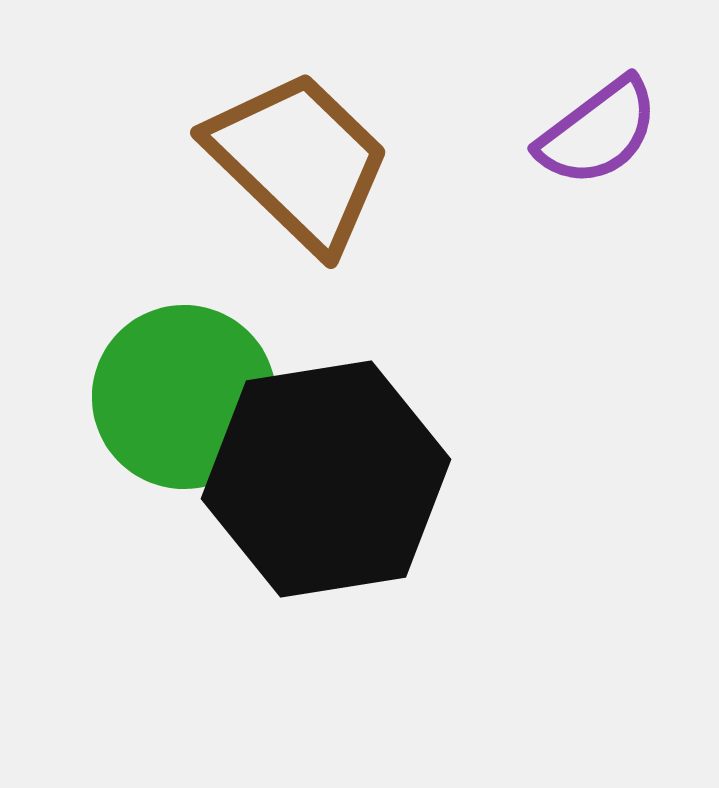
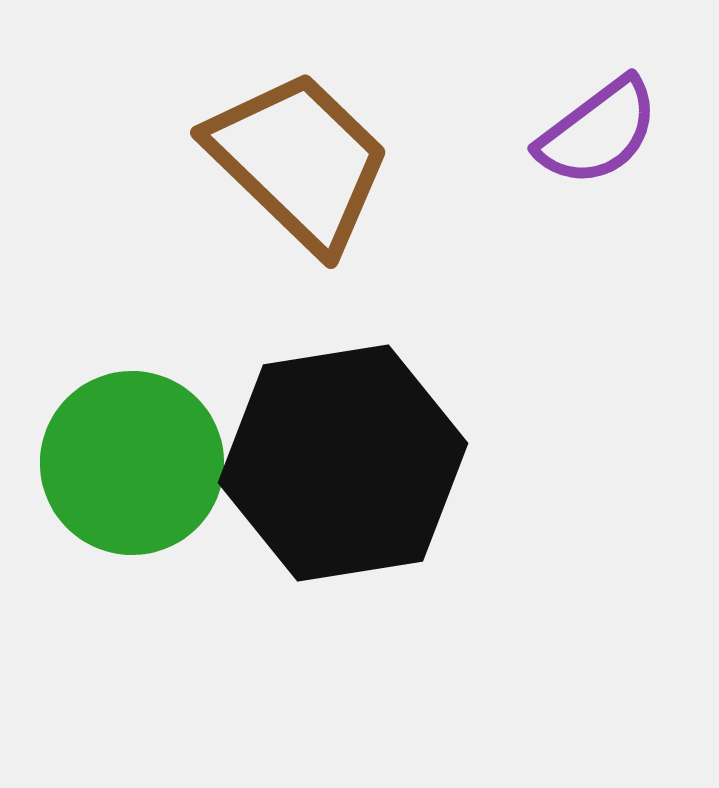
green circle: moved 52 px left, 66 px down
black hexagon: moved 17 px right, 16 px up
